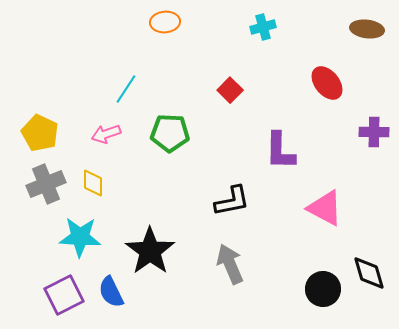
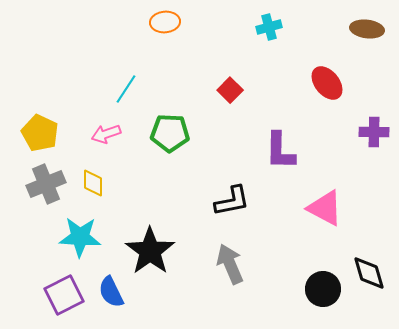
cyan cross: moved 6 px right
